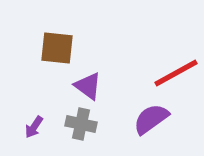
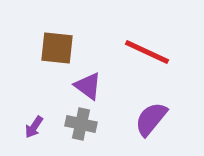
red line: moved 29 px left, 21 px up; rotated 54 degrees clockwise
purple semicircle: rotated 15 degrees counterclockwise
